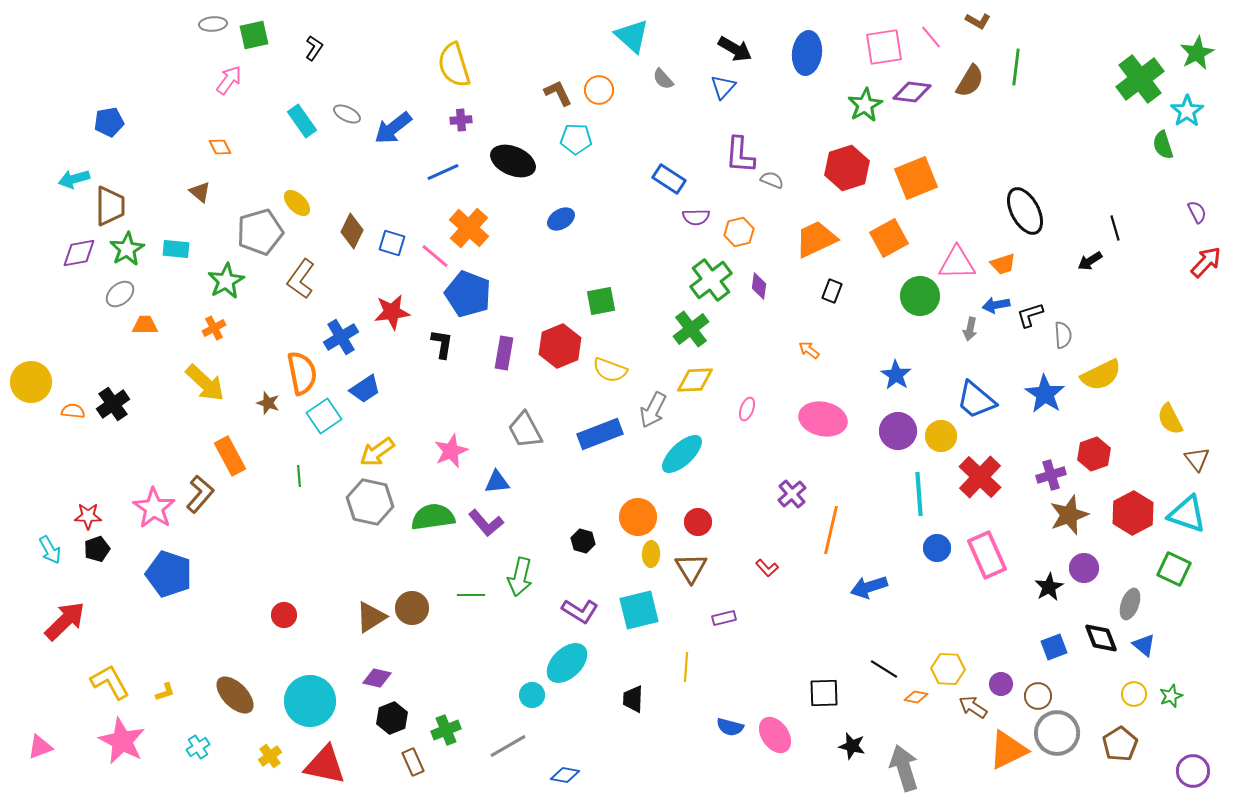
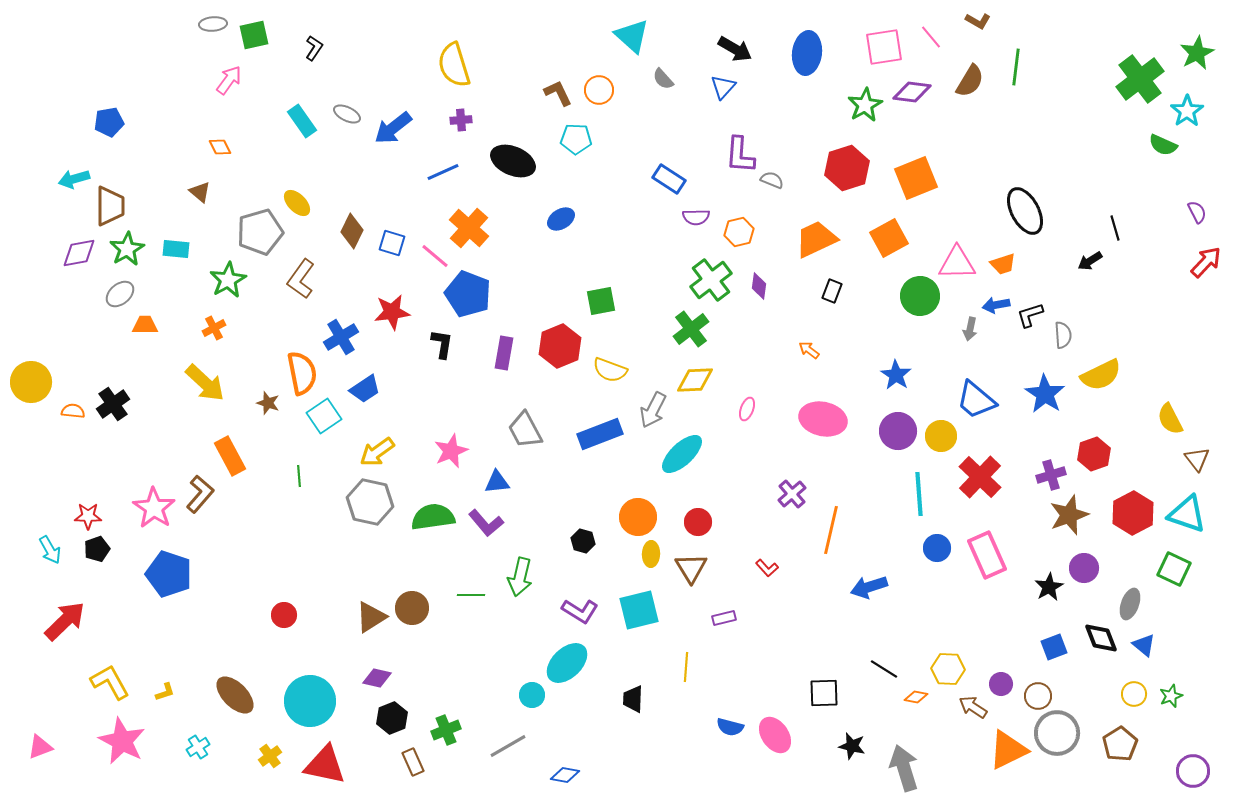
green semicircle at (1163, 145): rotated 48 degrees counterclockwise
green star at (226, 281): moved 2 px right, 1 px up
